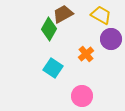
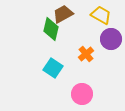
green diamond: moved 2 px right; rotated 15 degrees counterclockwise
pink circle: moved 2 px up
